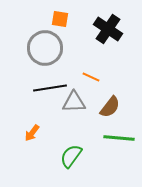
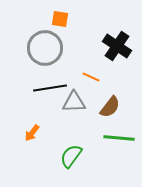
black cross: moved 9 px right, 17 px down
